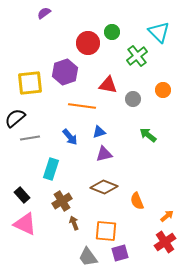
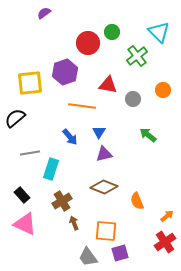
blue triangle: rotated 40 degrees counterclockwise
gray line: moved 15 px down
